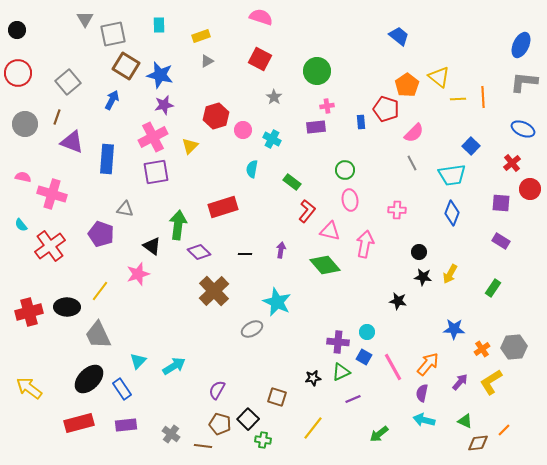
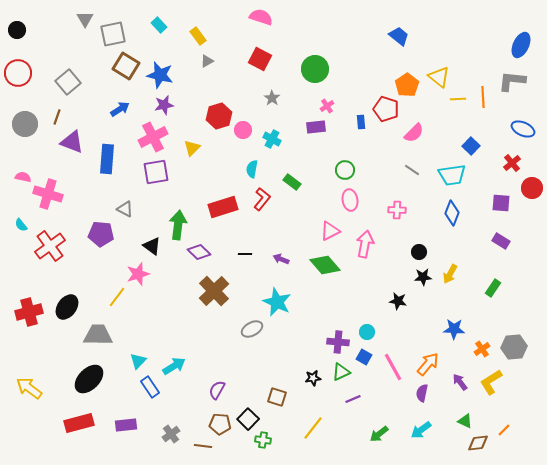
cyan rectangle at (159, 25): rotated 42 degrees counterclockwise
yellow rectangle at (201, 36): moved 3 px left; rotated 72 degrees clockwise
green circle at (317, 71): moved 2 px left, 2 px up
gray L-shape at (524, 82): moved 12 px left, 1 px up
gray star at (274, 97): moved 2 px left, 1 px down
blue arrow at (112, 100): moved 8 px right, 9 px down; rotated 30 degrees clockwise
pink cross at (327, 106): rotated 24 degrees counterclockwise
red hexagon at (216, 116): moved 3 px right
yellow triangle at (190, 146): moved 2 px right, 2 px down
gray line at (412, 163): moved 7 px down; rotated 28 degrees counterclockwise
red circle at (530, 189): moved 2 px right, 1 px up
pink cross at (52, 194): moved 4 px left
gray triangle at (125, 209): rotated 18 degrees clockwise
red L-shape at (307, 211): moved 45 px left, 12 px up
pink triangle at (330, 231): rotated 40 degrees counterclockwise
purple pentagon at (101, 234): rotated 15 degrees counterclockwise
purple arrow at (281, 250): moved 9 px down; rotated 77 degrees counterclockwise
black star at (423, 277): rotated 12 degrees counterclockwise
yellow line at (100, 291): moved 17 px right, 6 px down
black ellipse at (67, 307): rotated 55 degrees counterclockwise
gray trapezoid at (98, 335): rotated 116 degrees clockwise
purple arrow at (460, 382): rotated 78 degrees counterclockwise
blue rectangle at (122, 389): moved 28 px right, 2 px up
cyan arrow at (424, 420): moved 3 px left, 10 px down; rotated 50 degrees counterclockwise
brown pentagon at (220, 424): rotated 10 degrees counterclockwise
gray cross at (171, 434): rotated 18 degrees clockwise
